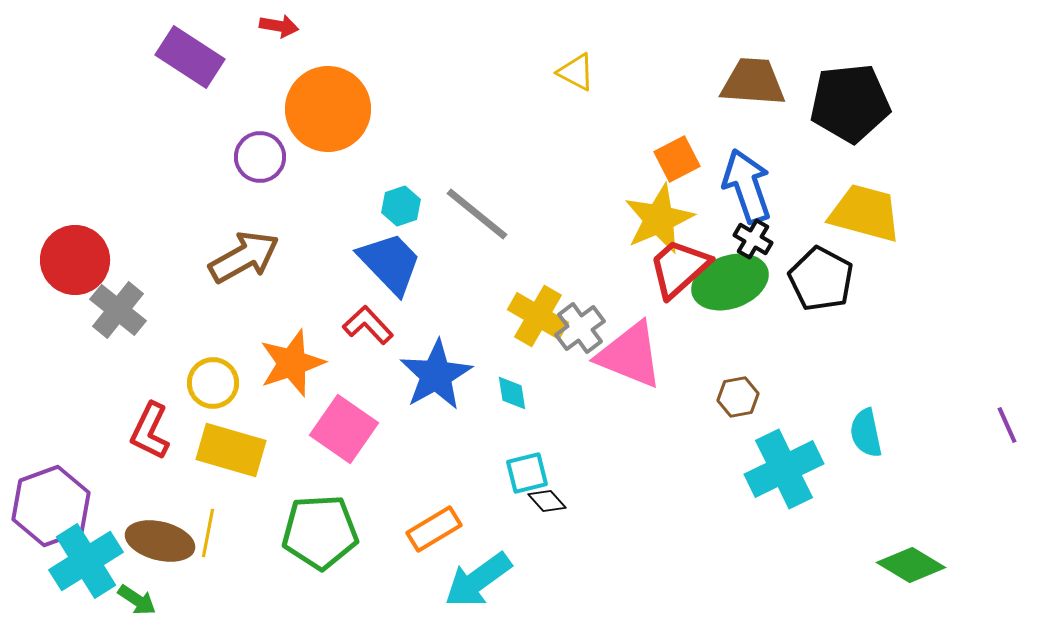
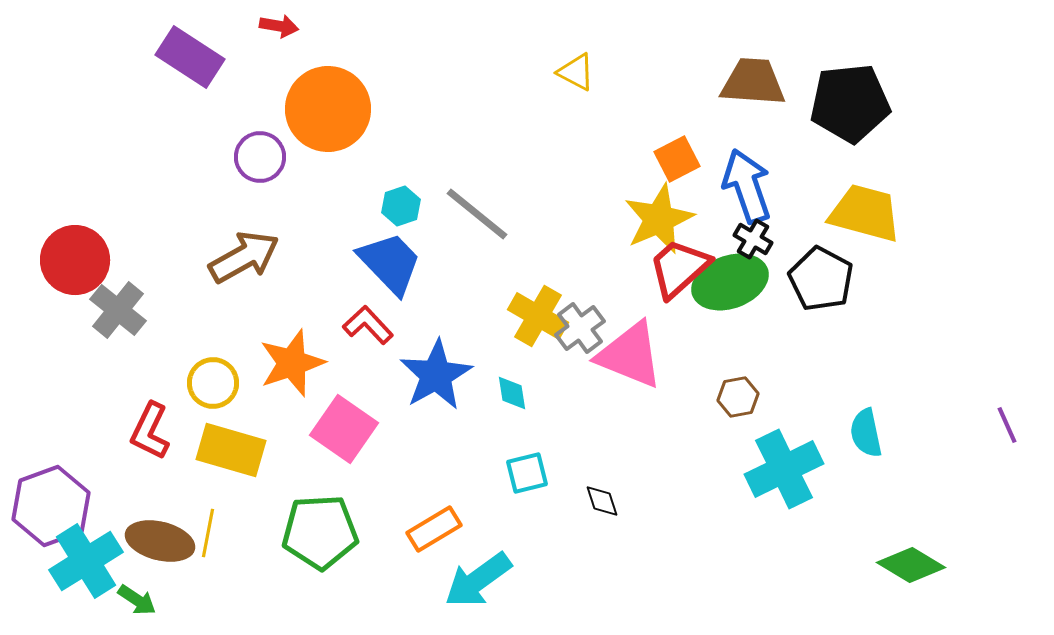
black diamond at (547, 501): moved 55 px right; rotated 24 degrees clockwise
